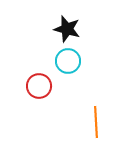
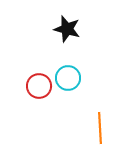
cyan circle: moved 17 px down
orange line: moved 4 px right, 6 px down
